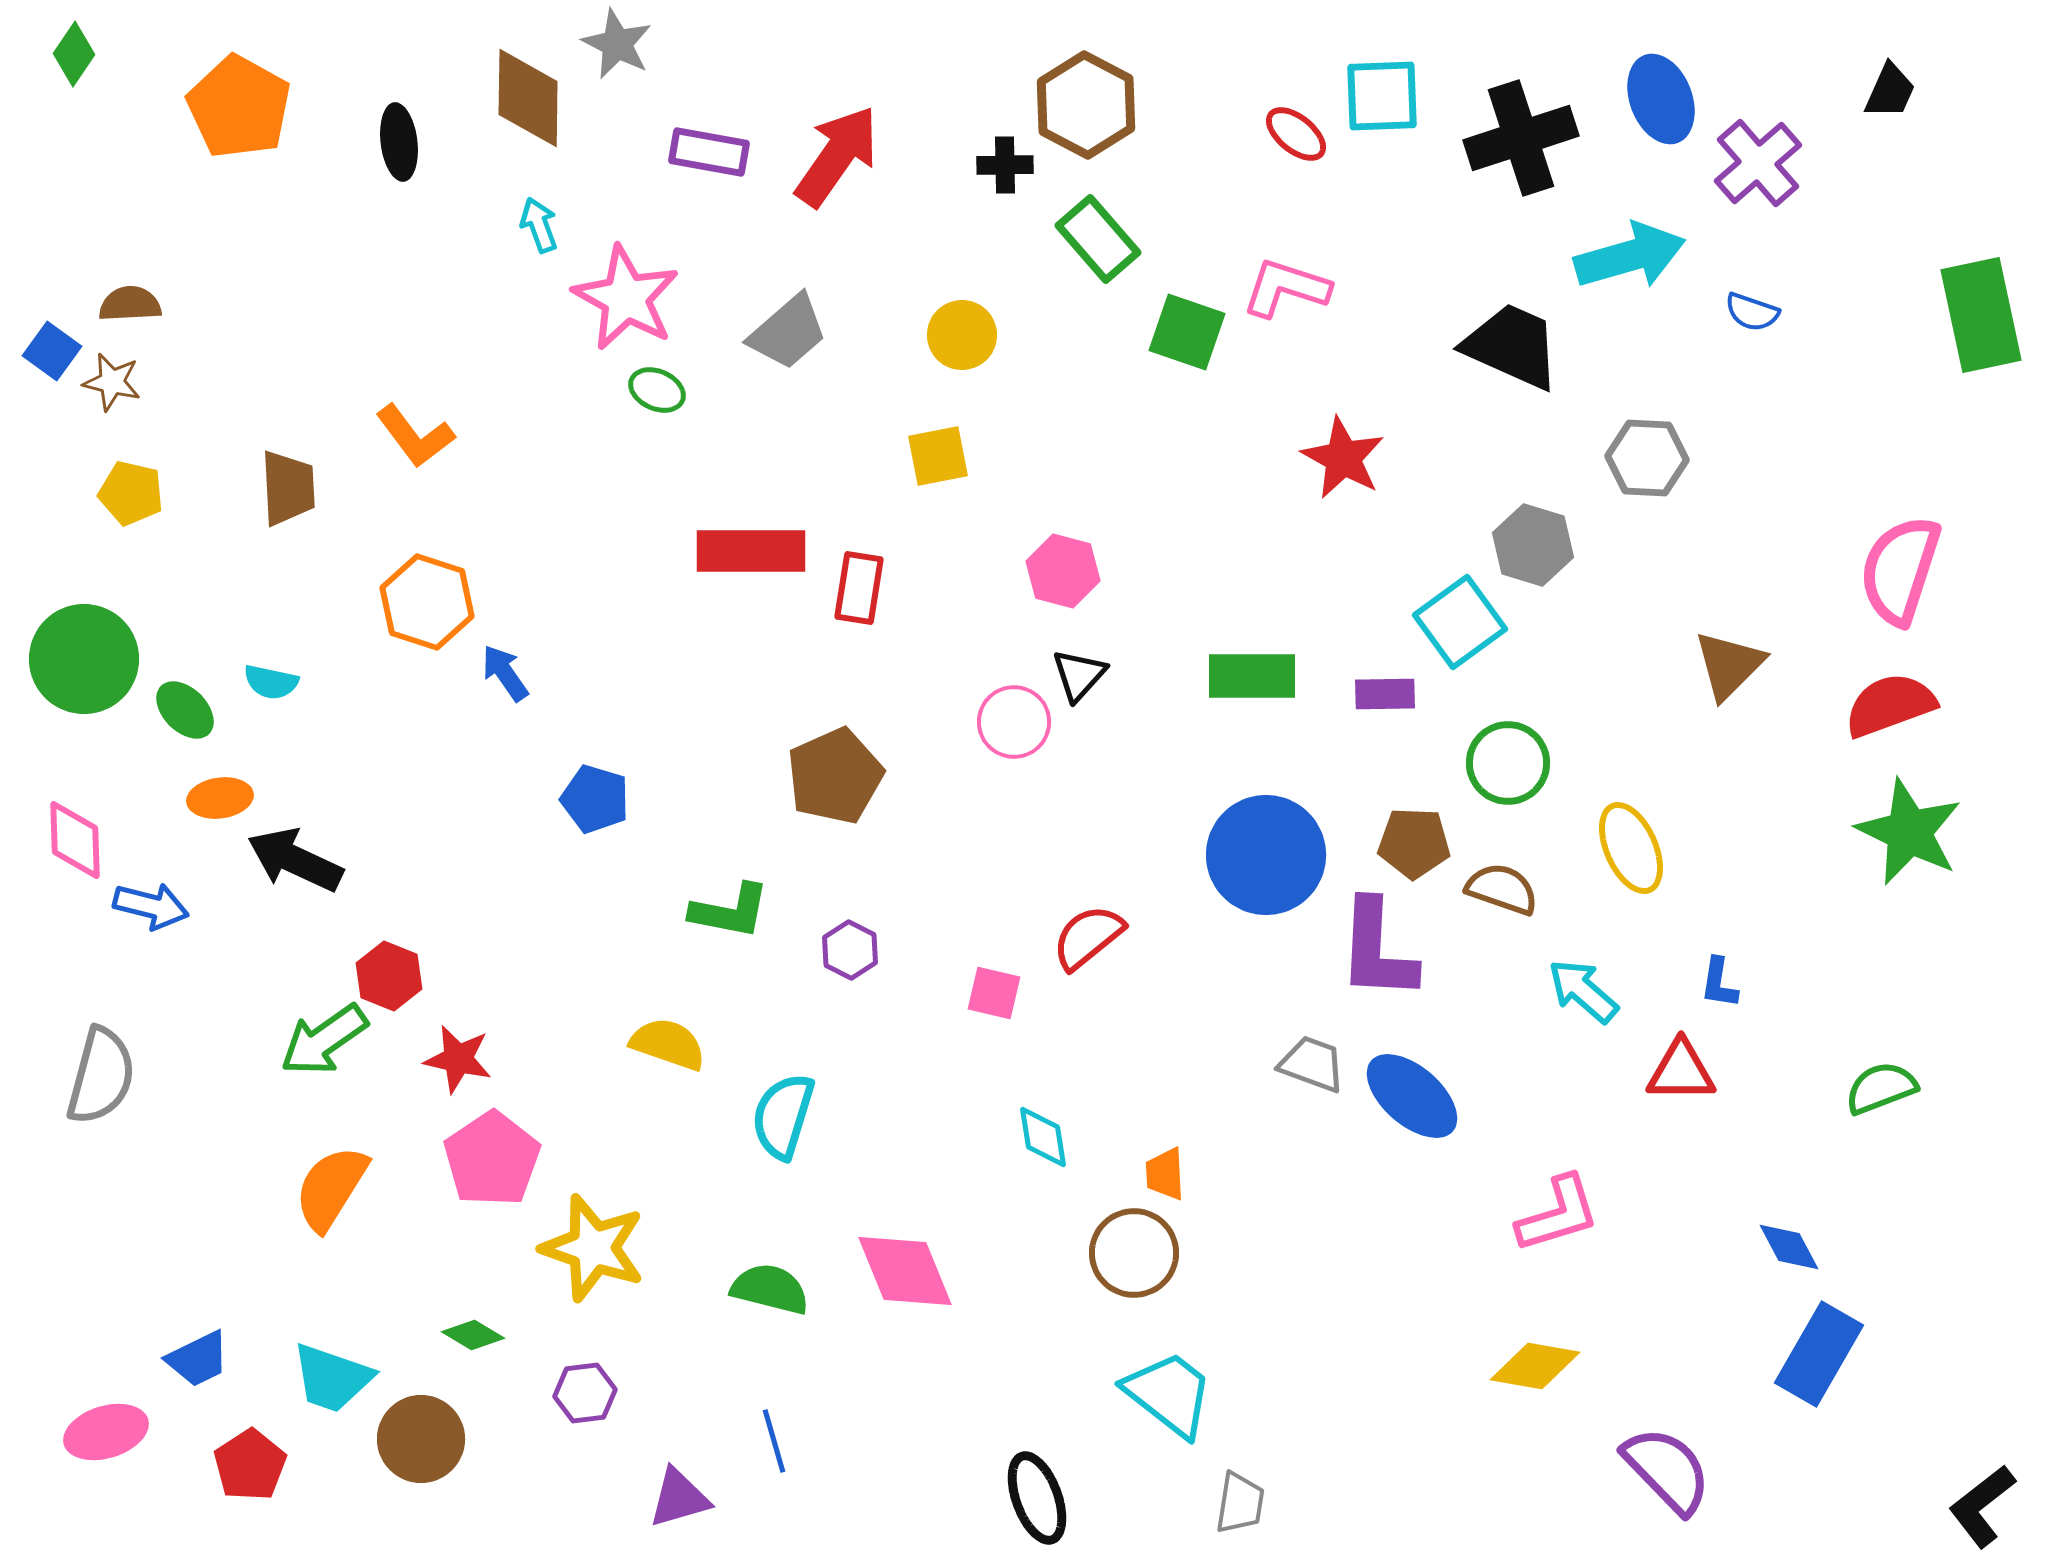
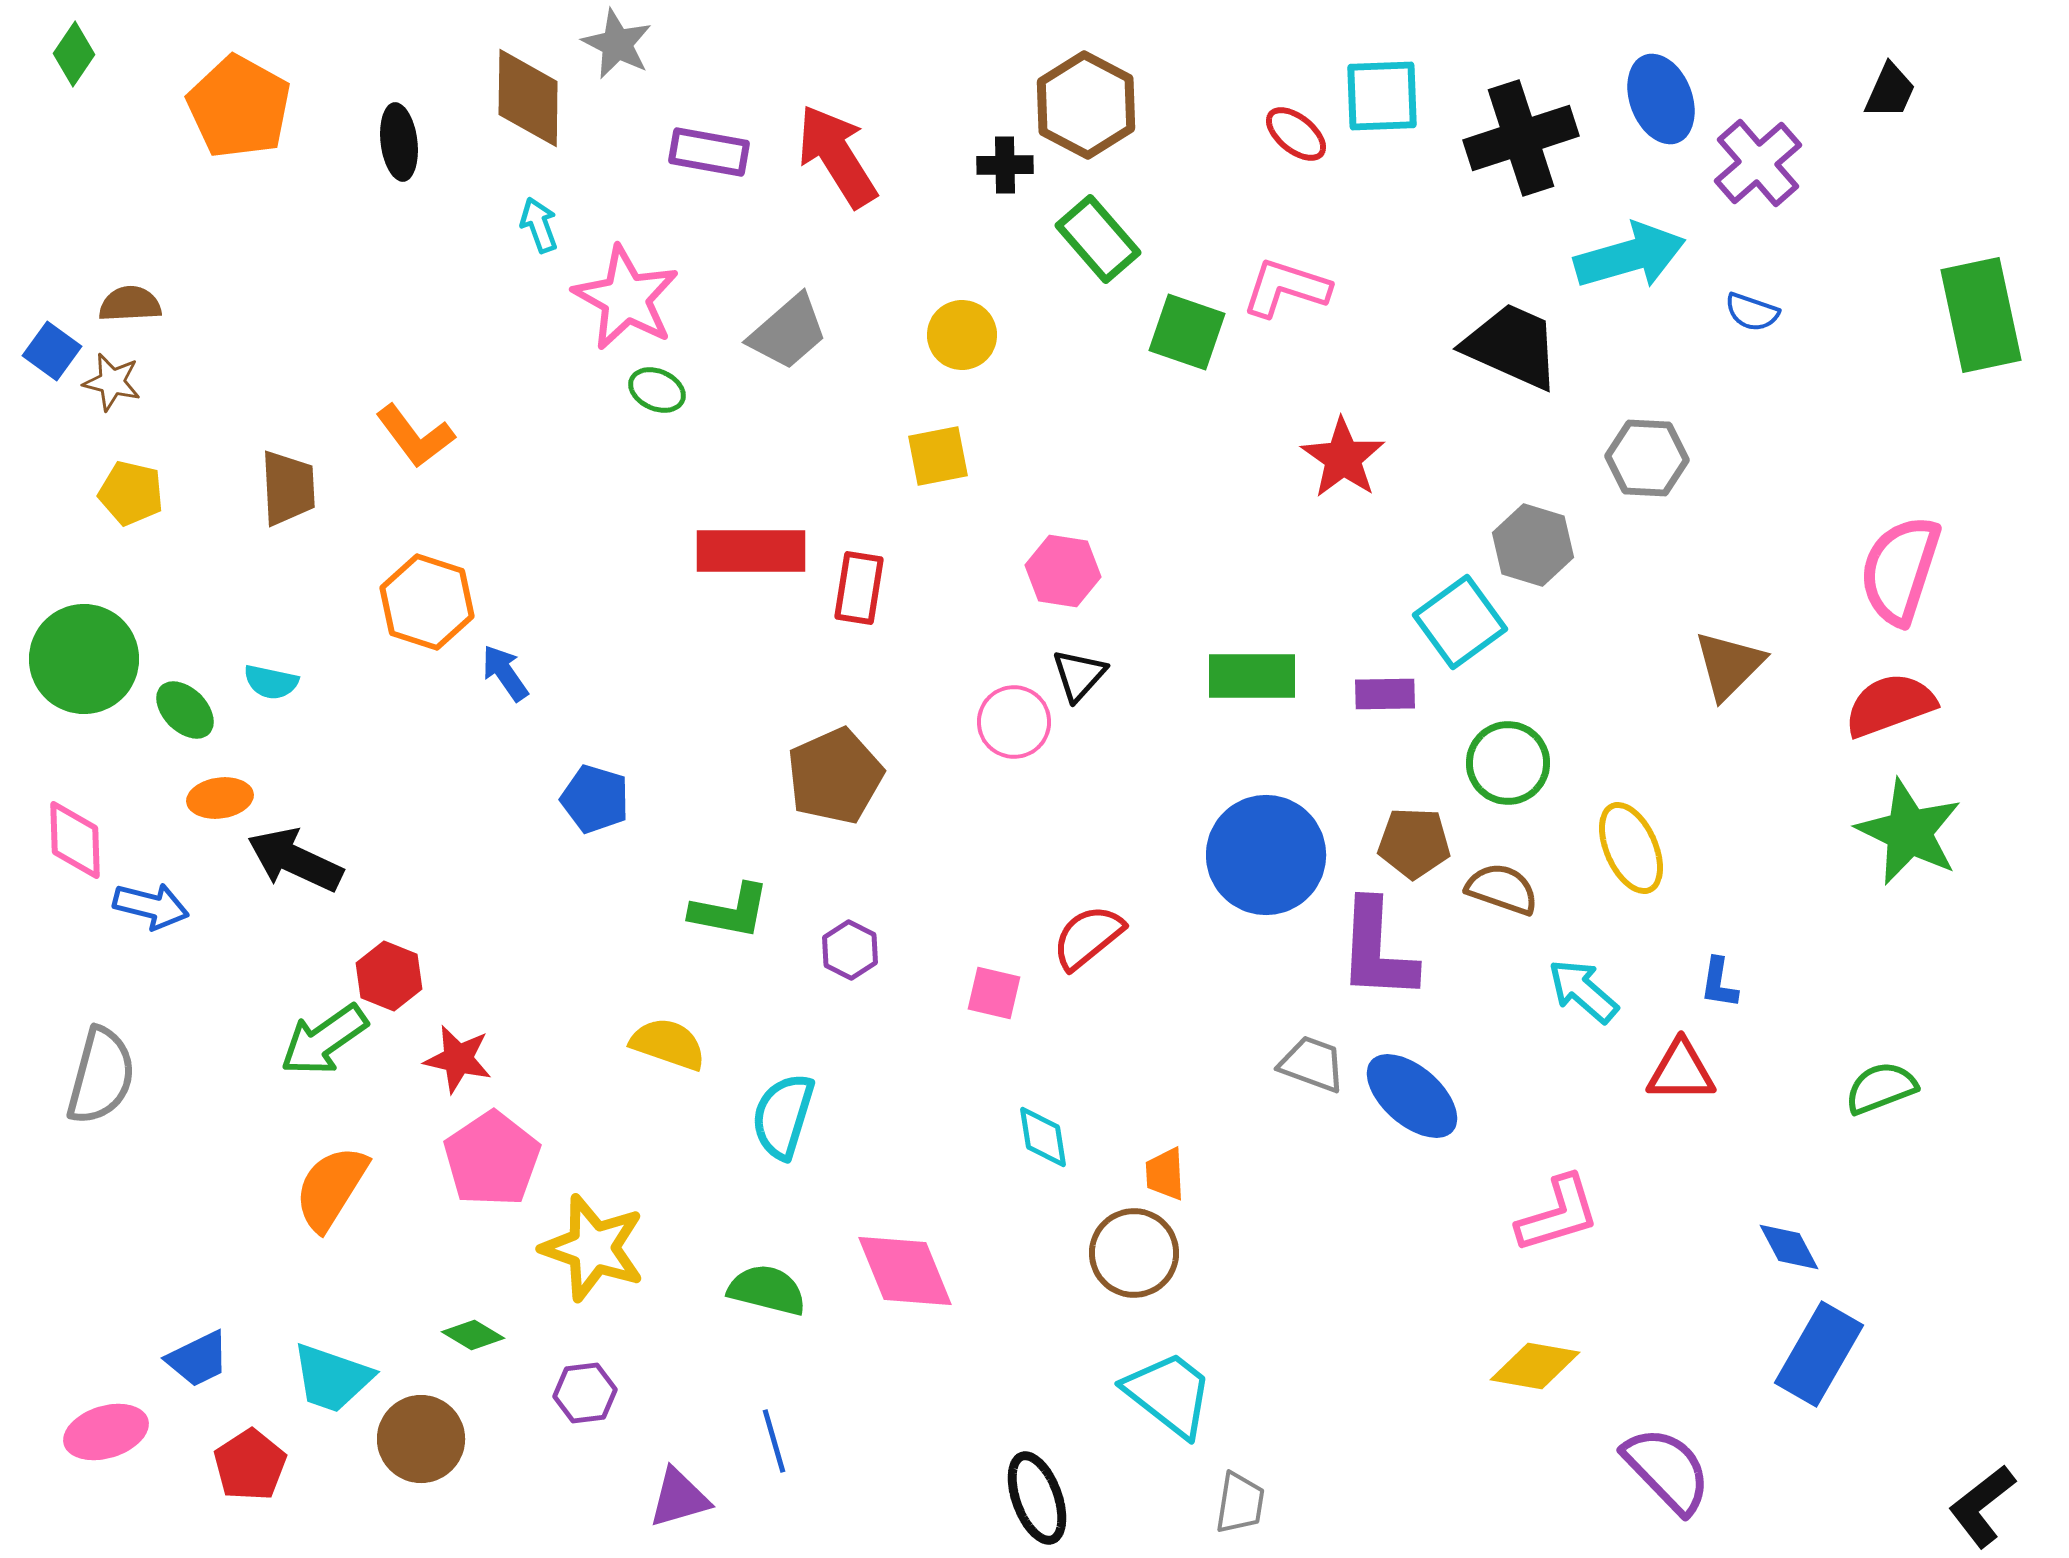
red arrow at (837, 156): rotated 67 degrees counterclockwise
red star at (1343, 458): rotated 6 degrees clockwise
pink hexagon at (1063, 571): rotated 6 degrees counterclockwise
green semicircle at (770, 1289): moved 3 px left, 1 px down
